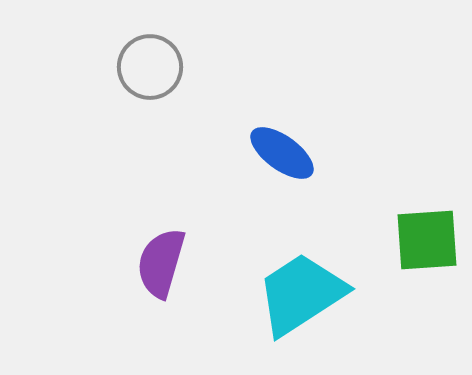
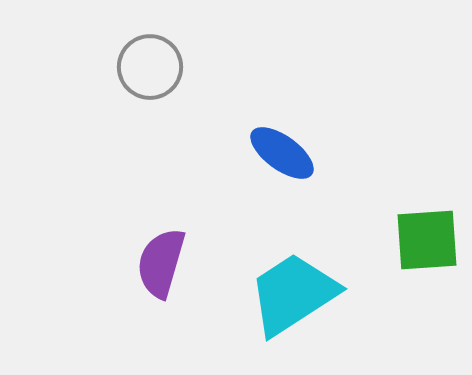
cyan trapezoid: moved 8 px left
